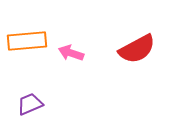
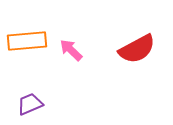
pink arrow: moved 3 px up; rotated 25 degrees clockwise
